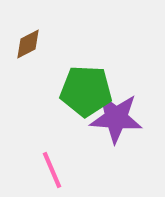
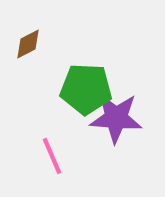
green pentagon: moved 2 px up
pink line: moved 14 px up
